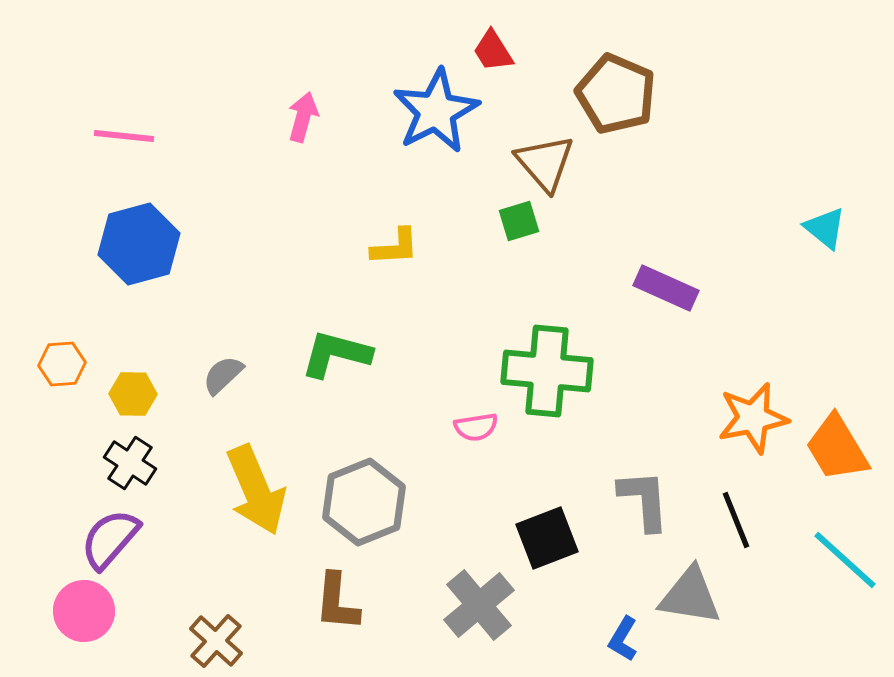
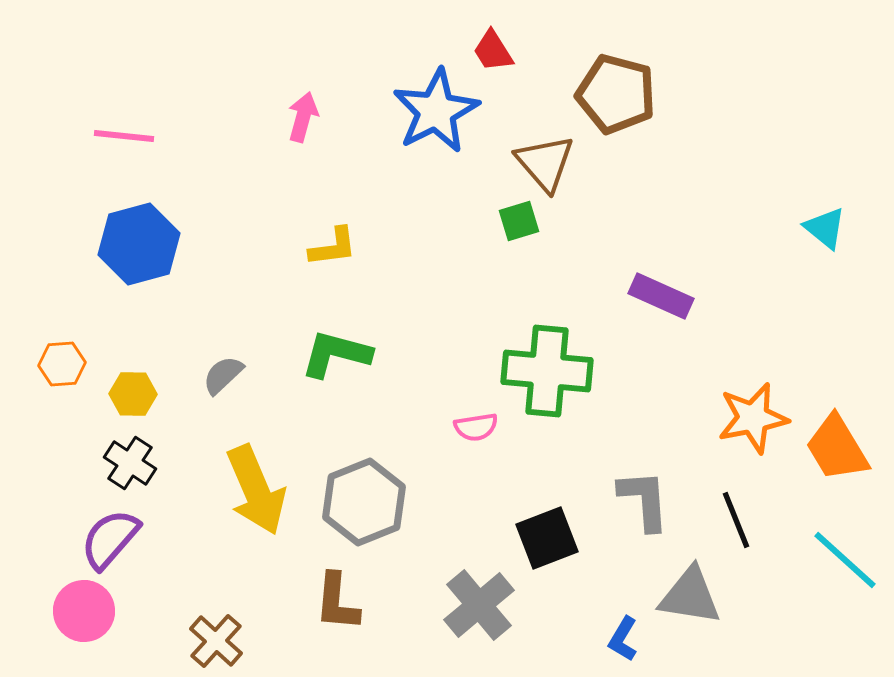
brown pentagon: rotated 8 degrees counterclockwise
yellow L-shape: moved 62 px left; rotated 4 degrees counterclockwise
purple rectangle: moved 5 px left, 8 px down
